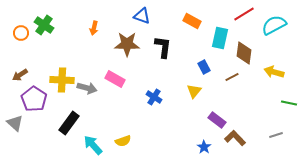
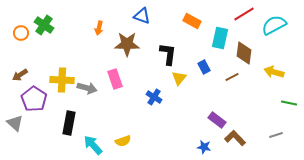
orange arrow: moved 5 px right
black L-shape: moved 5 px right, 7 px down
pink rectangle: rotated 42 degrees clockwise
yellow triangle: moved 15 px left, 13 px up
black rectangle: rotated 25 degrees counterclockwise
blue star: rotated 24 degrees counterclockwise
